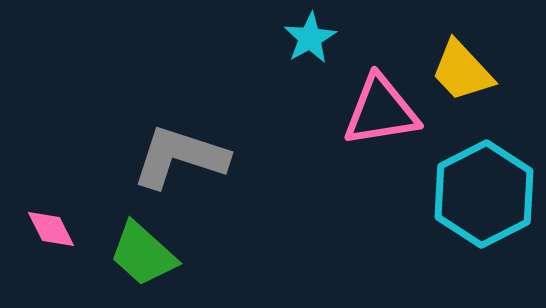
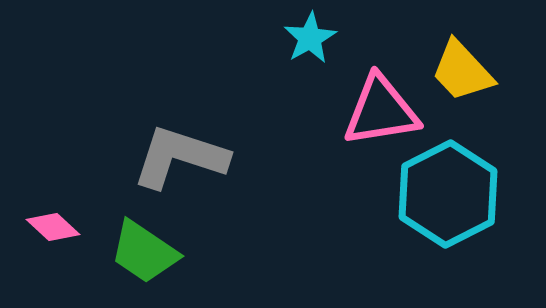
cyan hexagon: moved 36 px left
pink diamond: moved 2 px right, 2 px up; rotated 20 degrees counterclockwise
green trapezoid: moved 1 px right, 2 px up; rotated 8 degrees counterclockwise
